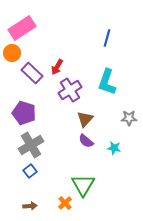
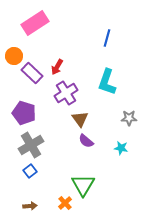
pink rectangle: moved 13 px right, 5 px up
orange circle: moved 2 px right, 3 px down
purple cross: moved 4 px left, 3 px down
brown triangle: moved 5 px left; rotated 18 degrees counterclockwise
cyan star: moved 7 px right
